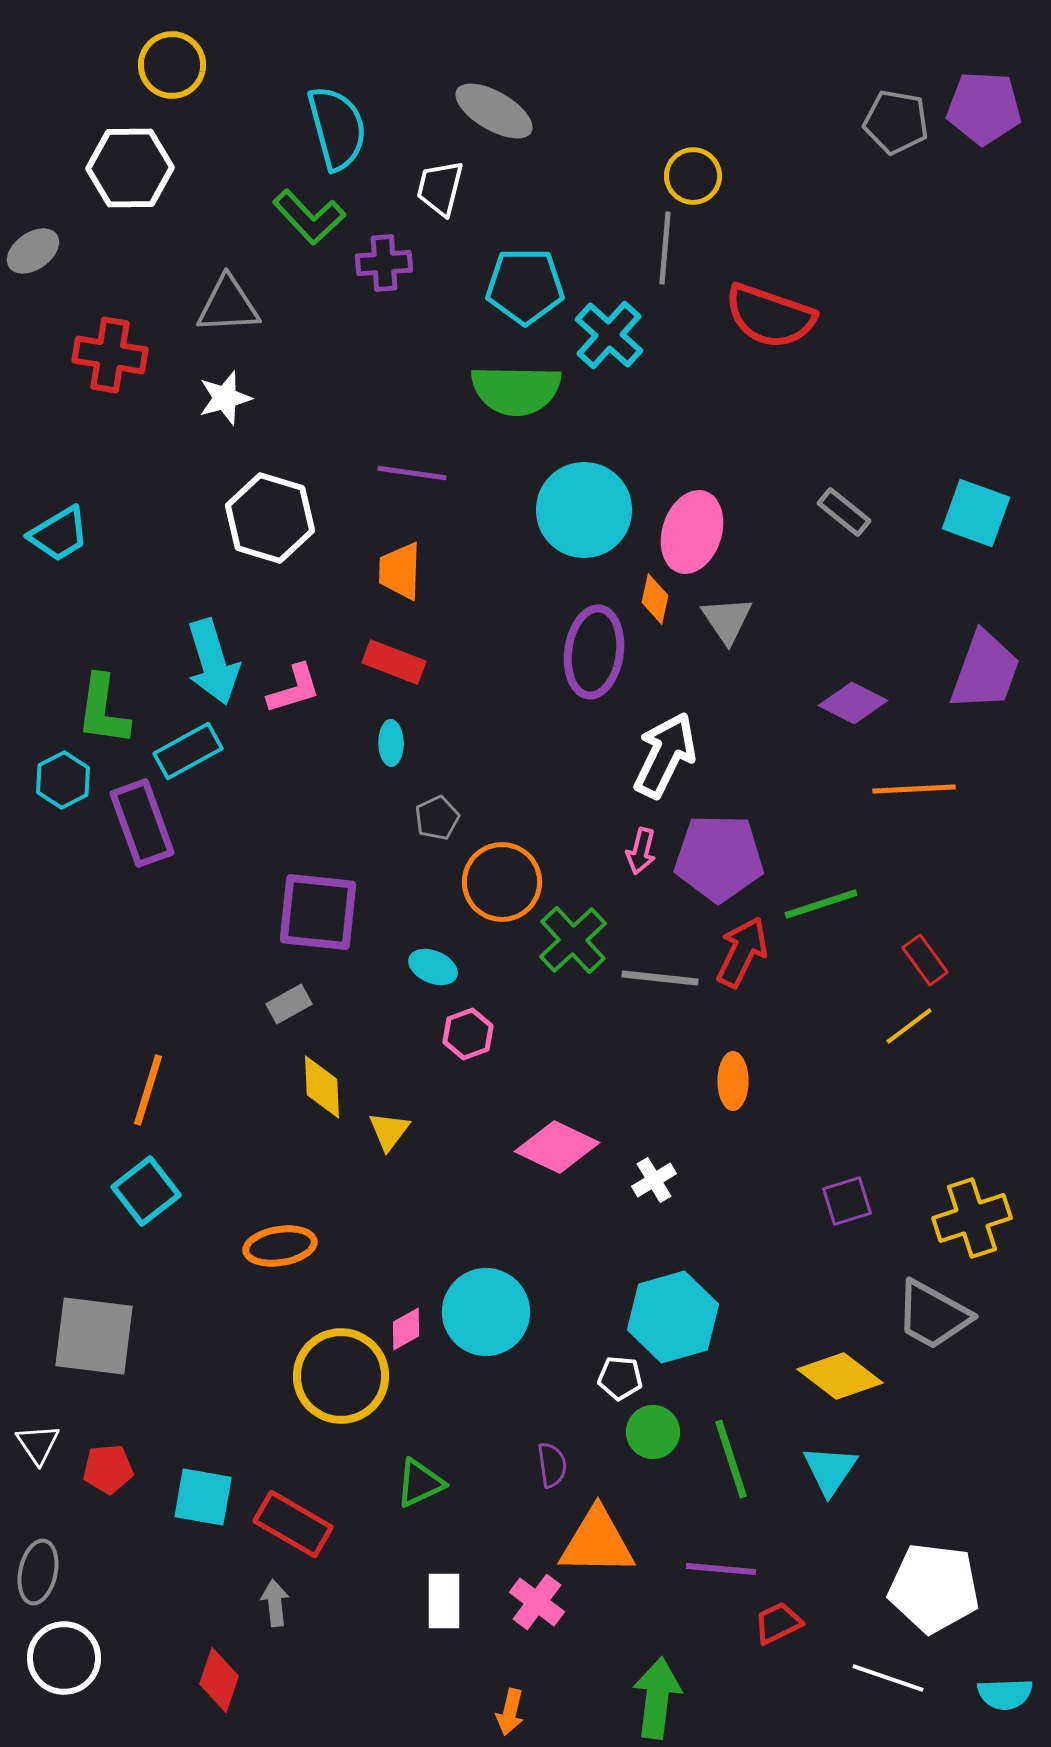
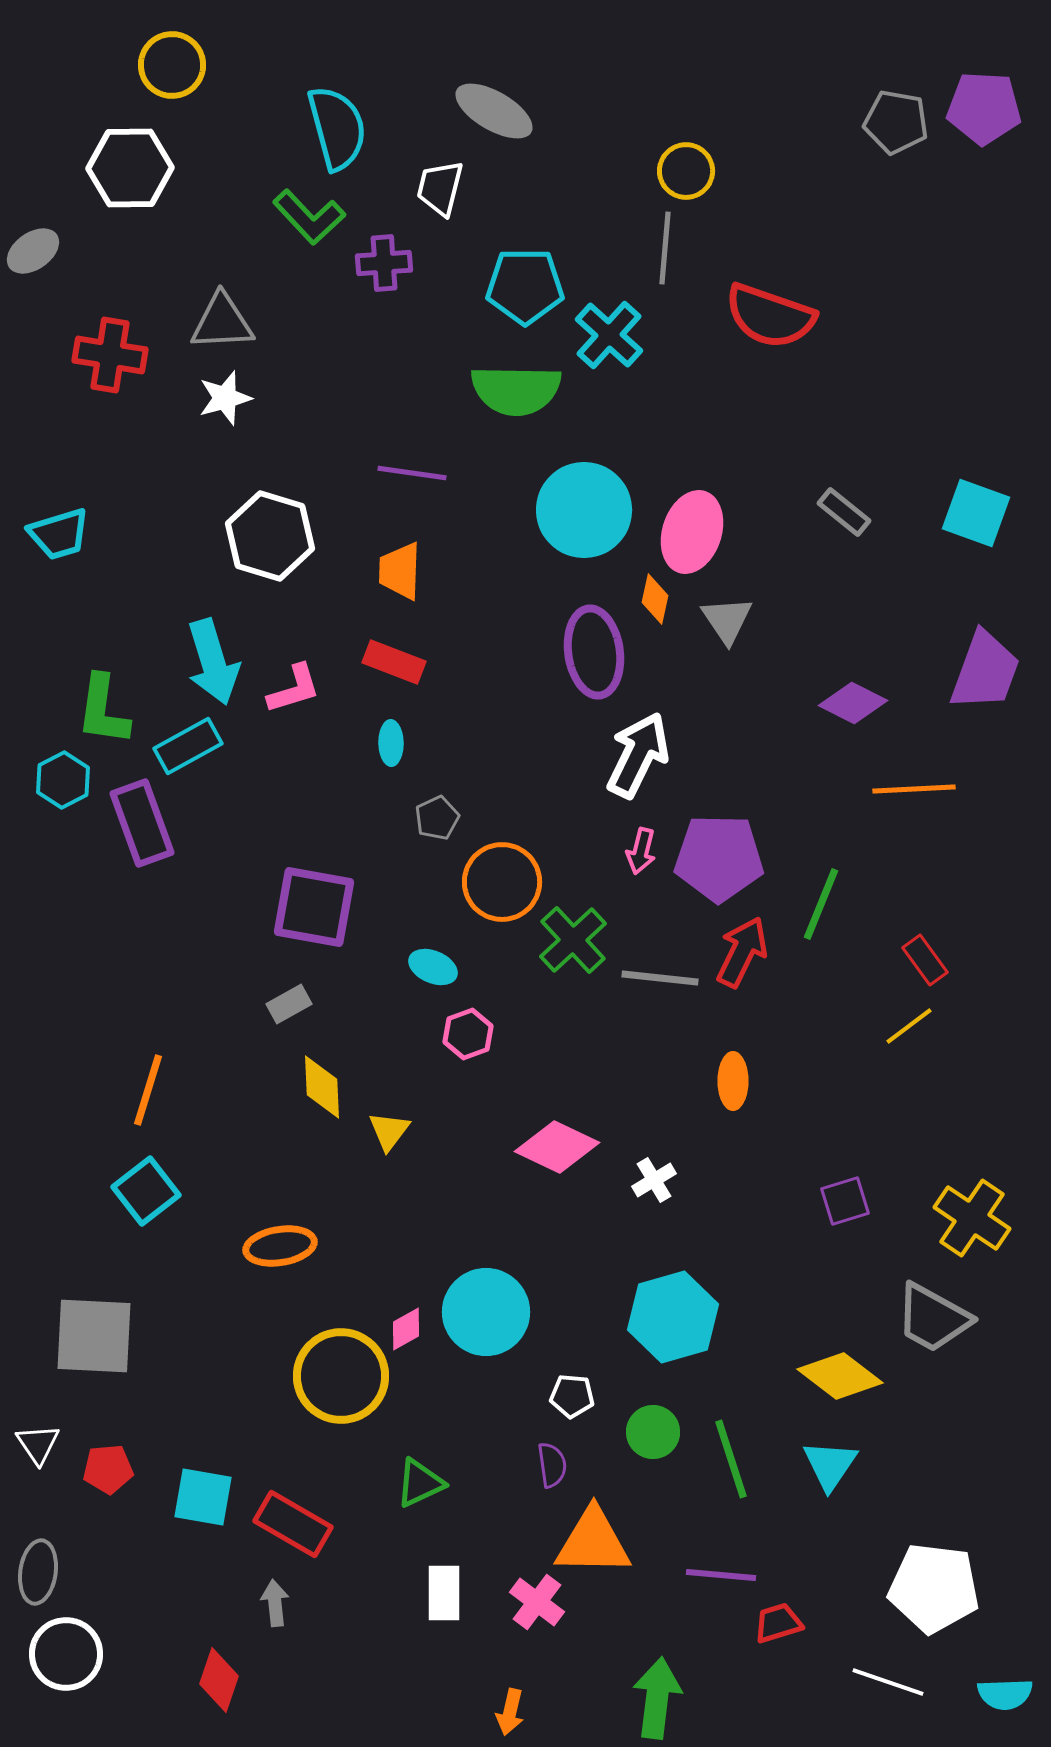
yellow circle at (693, 176): moved 7 px left, 5 px up
gray triangle at (228, 305): moved 6 px left, 17 px down
white hexagon at (270, 518): moved 18 px down
cyan trapezoid at (59, 534): rotated 14 degrees clockwise
purple ellipse at (594, 652): rotated 16 degrees counterclockwise
cyan rectangle at (188, 751): moved 5 px up
white arrow at (665, 755): moved 27 px left
green line at (821, 904): rotated 50 degrees counterclockwise
purple square at (318, 912): moved 4 px left, 5 px up; rotated 4 degrees clockwise
purple square at (847, 1201): moved 2 px left
yellow cross at (972, 1218): rotated 38 degrees counterclockwise
gray trapezoid at (933, 1315): moved 3 px down
gray square at (94, 1336): rotated 4 degrees counterclockwise
white pentagon at (620, 1378): moved 48 px left, 18 px down
cyan triangle at (830, 1470): moved 5 px up
orange triangle at (597, 1542): moved 4 px left
purple line at (721, 1569): moved 6 px down
gray ellipse at (38, 1572): rotated 4 degrees counterclockwise
white rectangle at (444, 1601): moved 8 px up
red trapezoid at (778, 1623): rotated 9 degrees clockwise
white circle at (64, 1658): moved 2 px right, 4 px up
white line at (888, 1678): moved 4 px down
